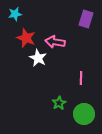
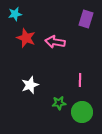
white star: moved 8 px left, 27 px down; rotated 24 degrees clockwise
pink line: moved 1 px left, 2 px down
green star: rotated 24 degrees clockwise
green circle: moved 2 px left, 2 px up
